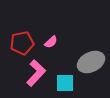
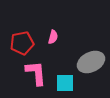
pink semicircle: moved 2 px right, 5 px up; rotated 32 degrees counterclockwise
pink L-shape: rotated 48 degrees counterclockwise
